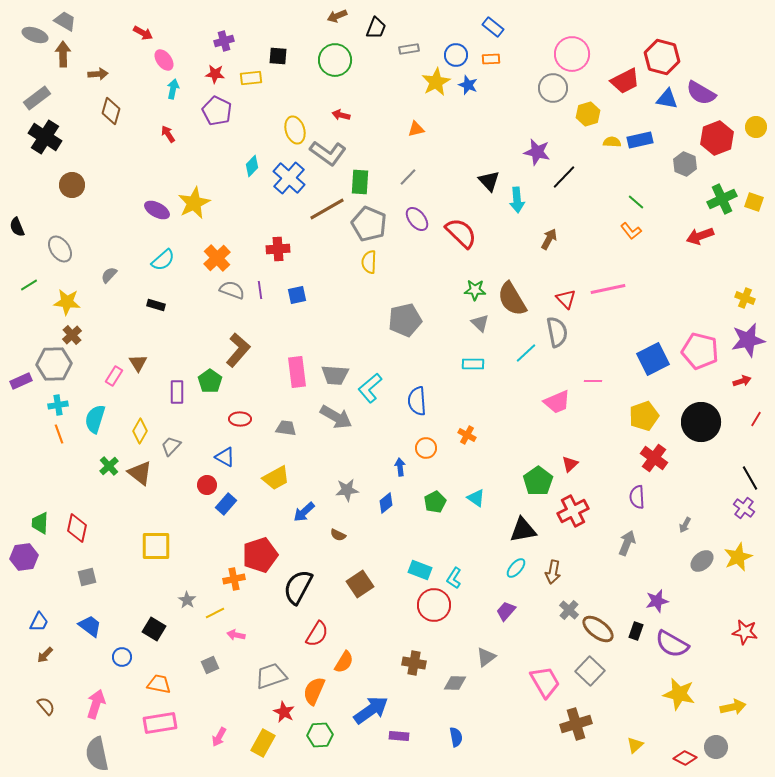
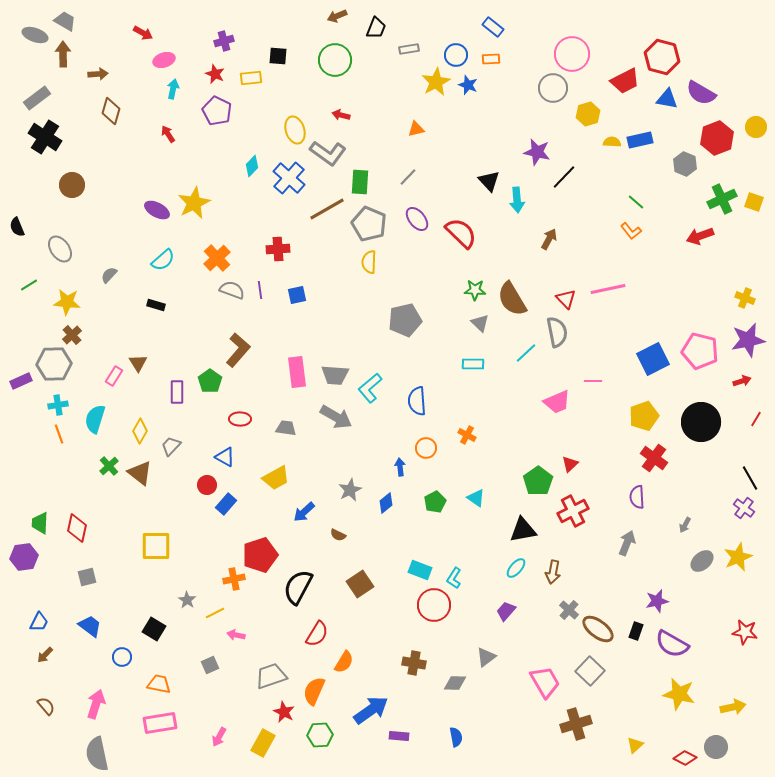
pink ellipse at (164, 60): rotated 70 degrees counterclockwise
red star at (215, 74): rotated 18 degrees clockwise
gray star at (347, 490): moved 3 px right; rotated 20 degrees counterclockwise
